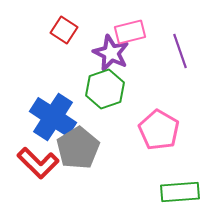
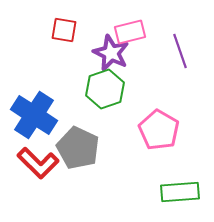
red square: rotated 24 degrees counterclockwise
blue cross: moved 19 px left, 2 px up
gray pentagon: rotated 15 degrees counterclockwise
